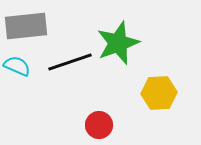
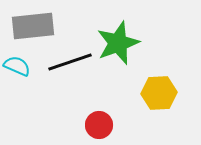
gray rectangle: moved 7 px right
